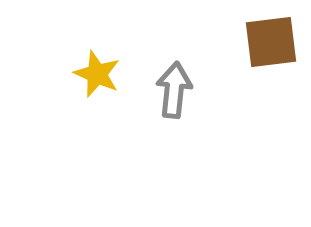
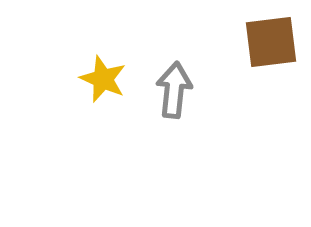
yellow star: moved 6 px right, 5 px down
